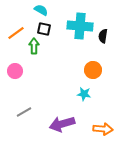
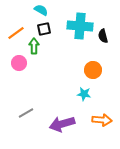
black square: rotated 24 degrees counterclockwise
black semicircle: rotated 24 degrees counterclockwise
pink circle: moved 4 px right, 8 px up
gray line: moved 2 px right, 1 px down
orange arrow: moved 1 px left, 9 px up
